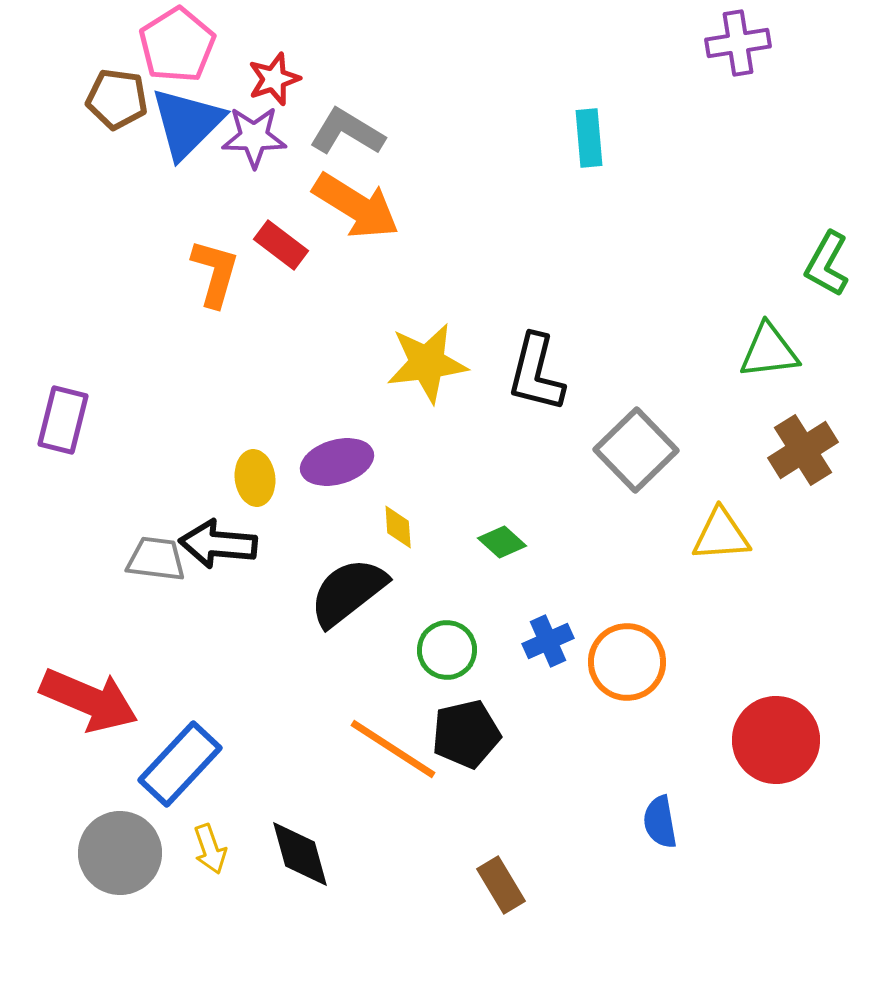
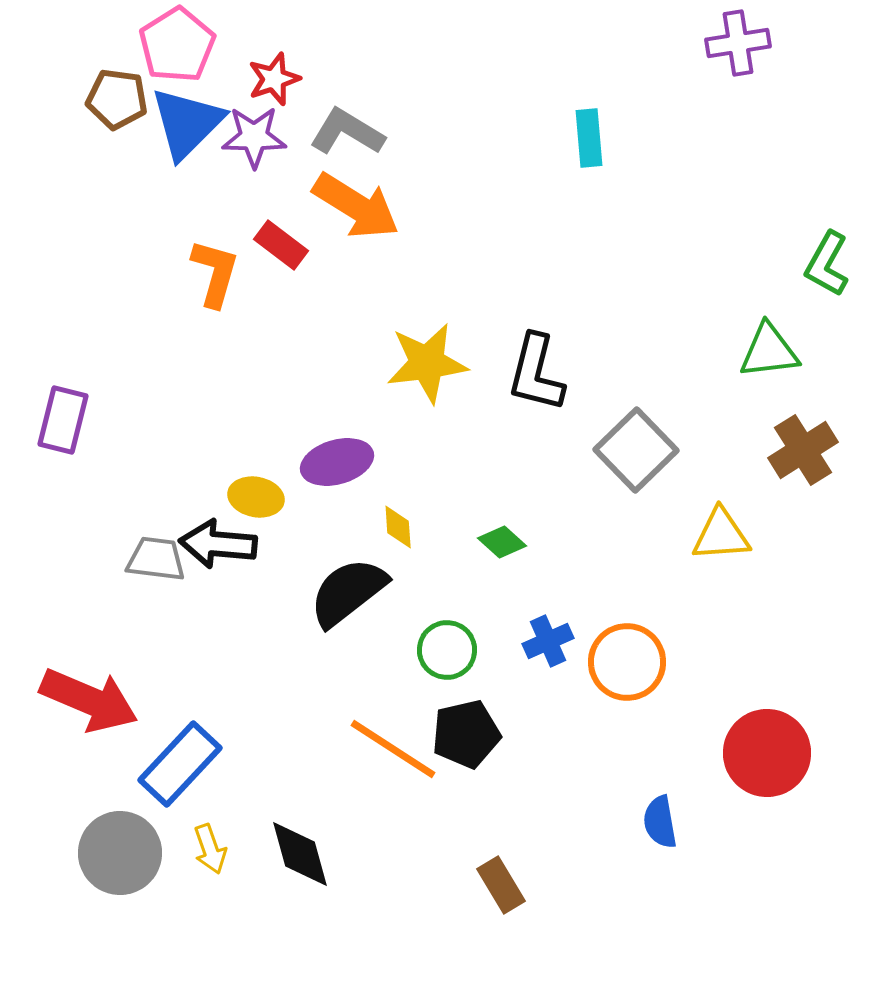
yellow ellipse: moved 1 px right, 19 px down; rotated 72 degrees counterclockwise
red circle: moved 9 px left, 13 px down
